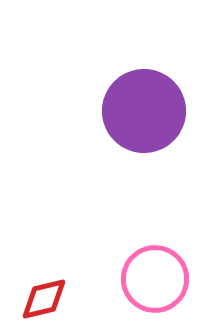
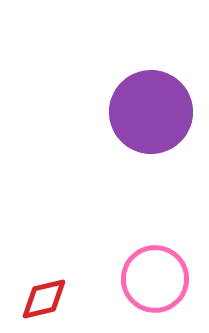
purple circle: moved 7 px right, 1 px down
